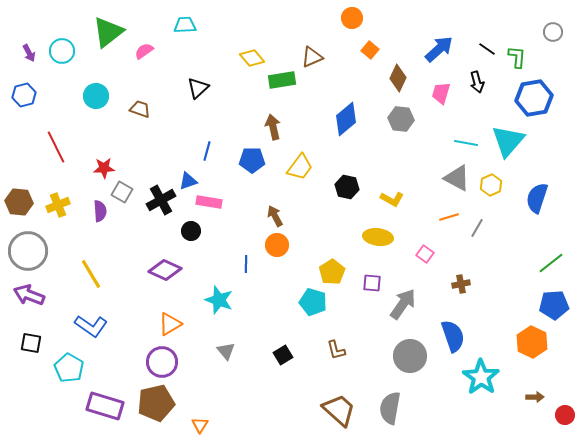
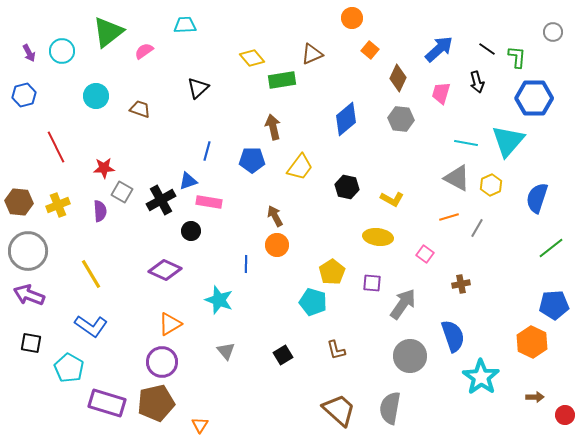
brown triangle at (312, 57): moved 3 px up
blue hexagon at (534, 98): rotated 9 degrees clockwise
green line at (551, 263): moved 15 px up
purple rectangle at (105, 406): moved 2 px right, 3 px up
